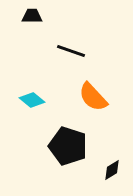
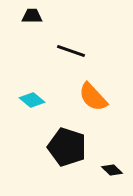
black pentagon: moved 1 px left, 1 px down
black diamond: rotated 75 degrees clockwise
